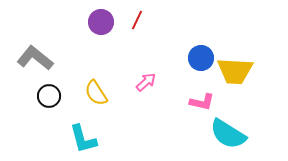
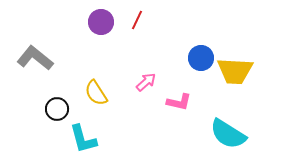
black circle: moved 8 px right, 13 px down
pink L-shape: moved 23 px left
